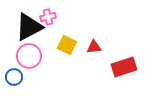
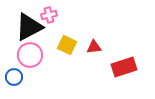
pink cross: moved 1 px right, 2 px up
pink circle: moved 1 px right, 1 px up
